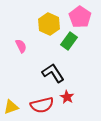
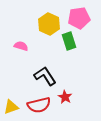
pink pentagon: moved 1 px left, 1 px down; rotated 30 degrees clockwise
green rectangle: rotated 54 degrees counterclockwise
pink semicircle: rotated 48 degrees counterclockwise
black L-shape: moved 8 px left, 3 px down
red star: moved 2 px left
red semicircle: moved 3 px left
